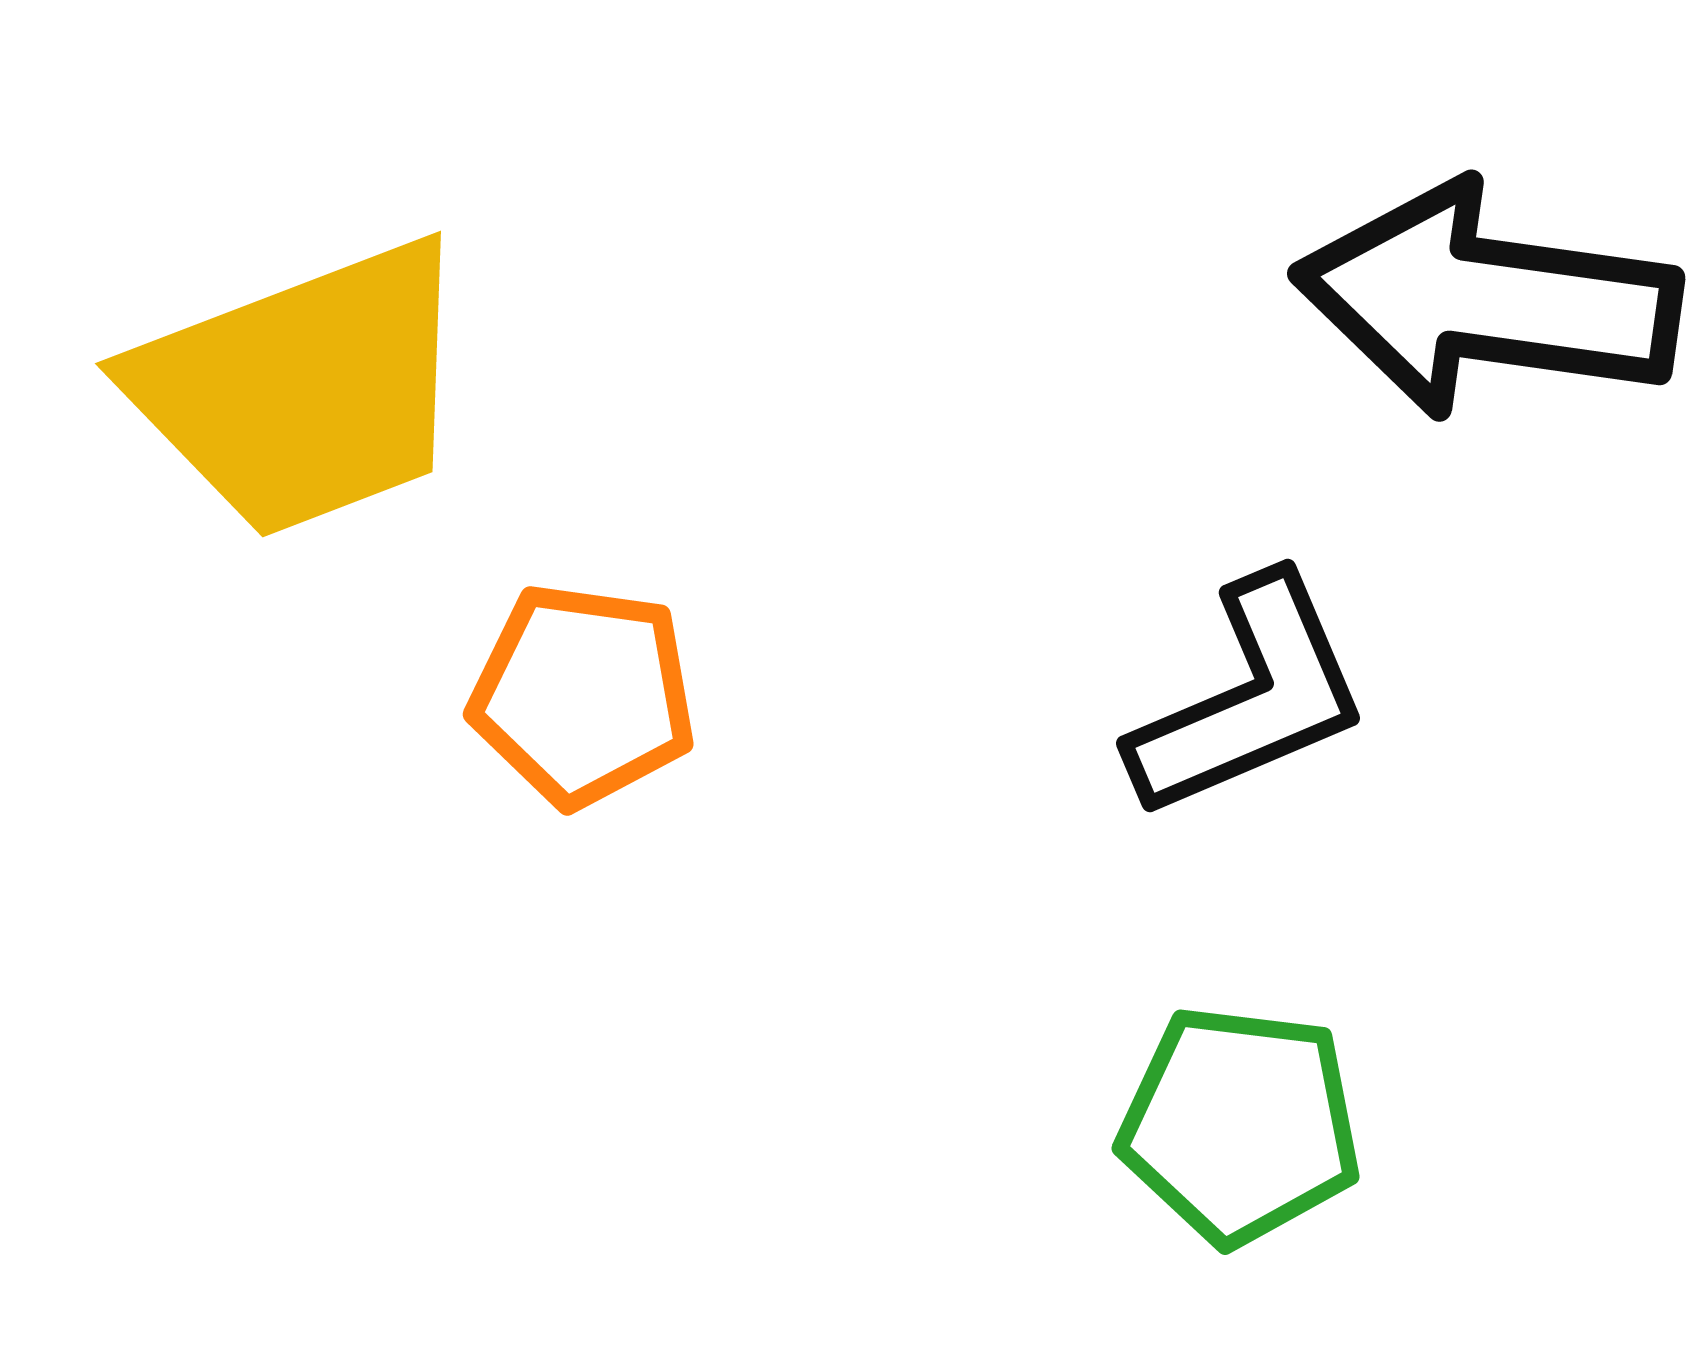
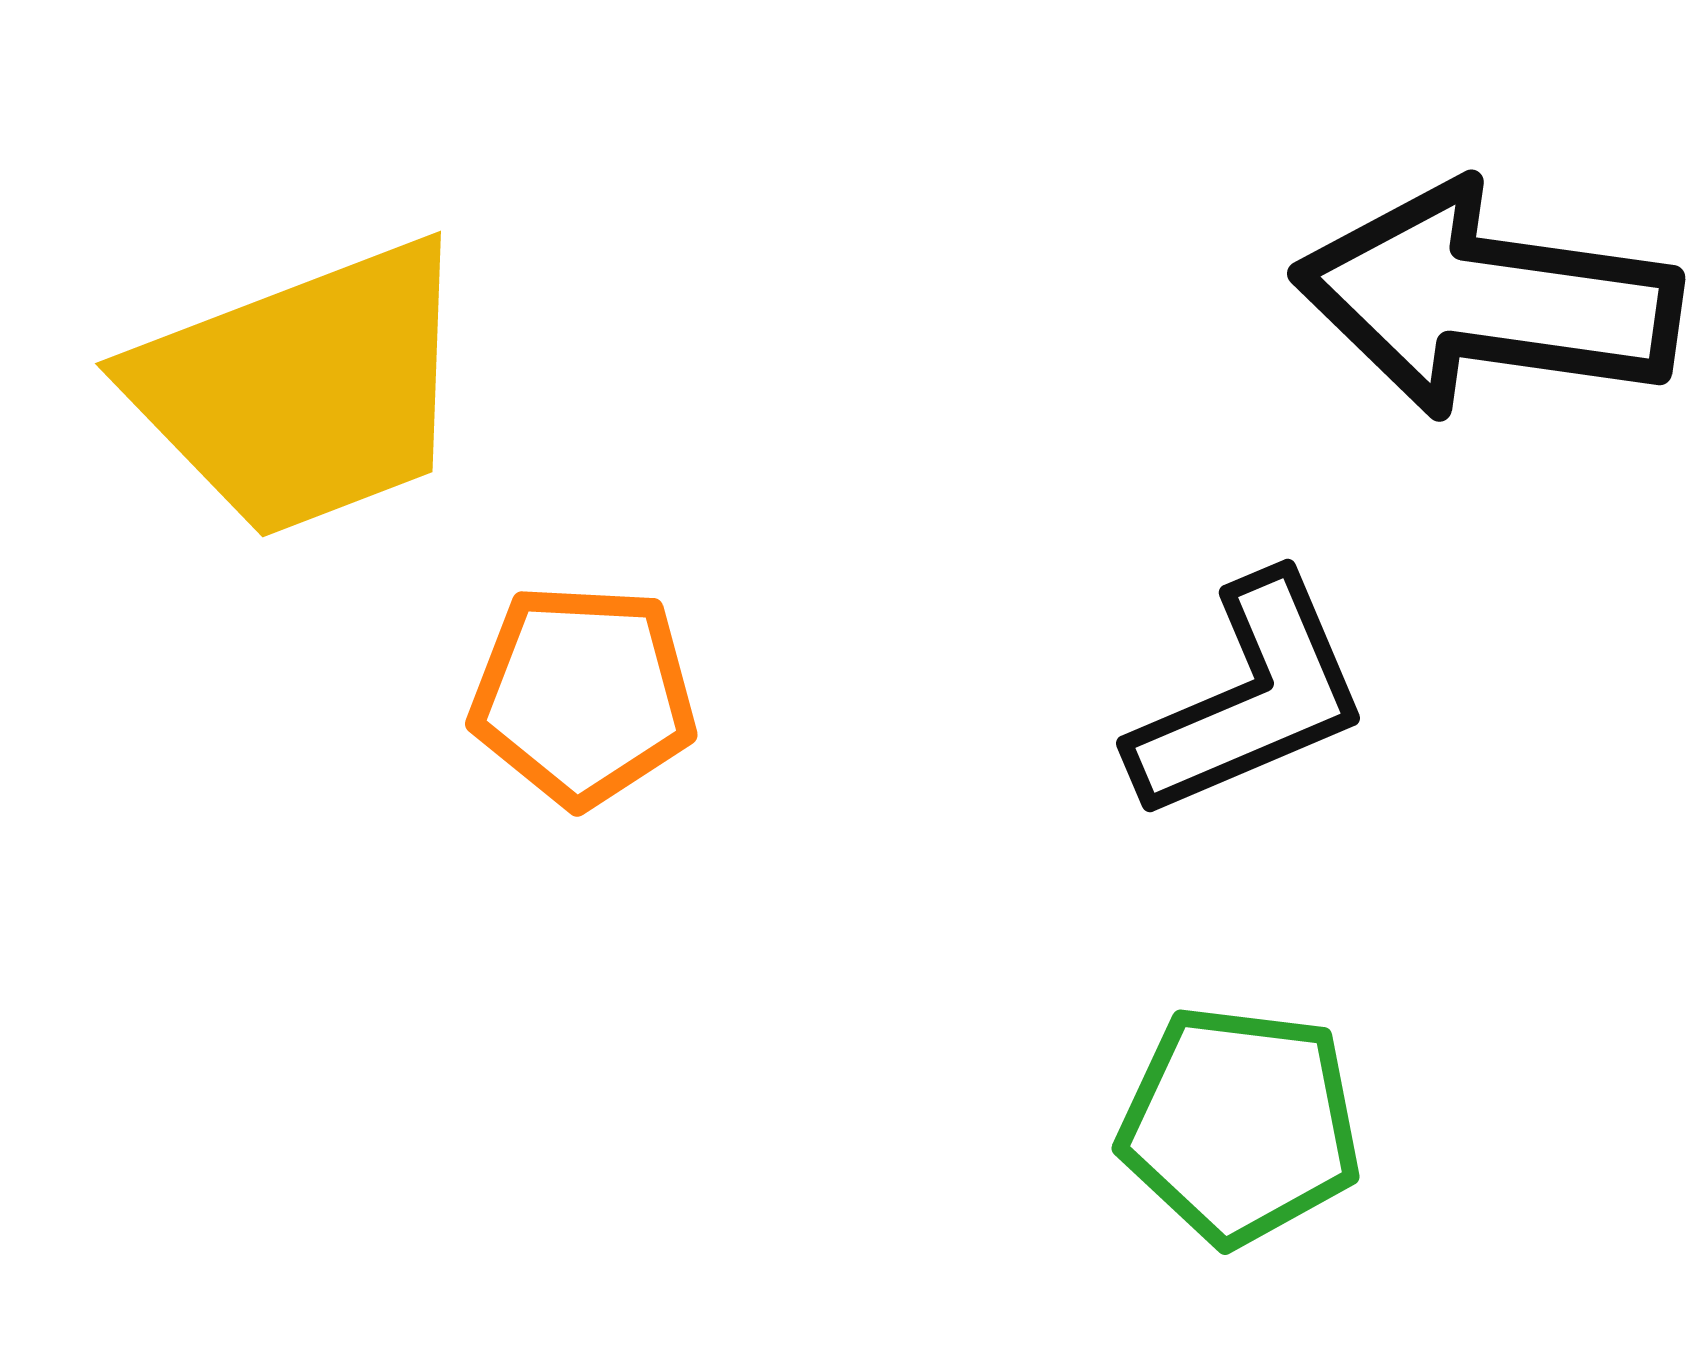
orange pentagon: rotated 5 degrees counterclockwise
